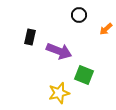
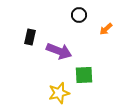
green square: rotated 24 degrees counterclockwise
